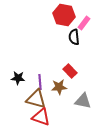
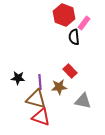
red hexagon: rotated 10 degrees clockwise
